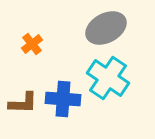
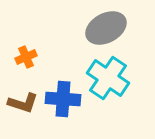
orange cross: moved 6 px left, 13 px down; rotated 15 degrees clockwise
brown L-shape: rotated 16 degrees clockwise
